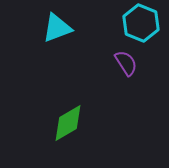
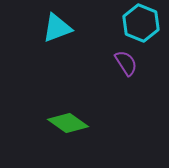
green diamond: rotated 66 degrees clockwise
